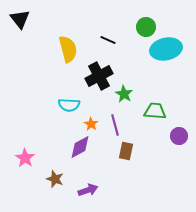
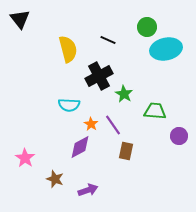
green circle: moved 1 px right
purple line: moved 2 px left; rotated 20 degrees counterclockwise
